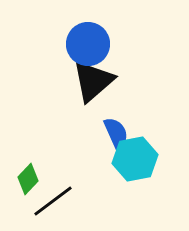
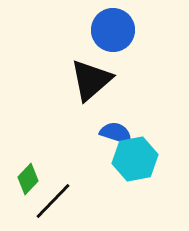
blue circle: moved 25 px right, 14 px up
black triangle: moved 2 px left, 1 px up
blue semicircle: rotated 48 degrees counterclockwise
black line: rotated 9 degrees counterclockwise
